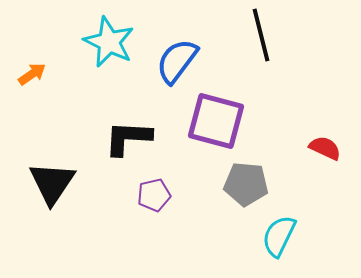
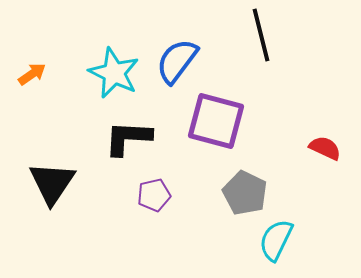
cyan star: moved 5 px right, 31 px down
gray pentagon: moved 1 px left, 9 px down; rotated 21 degrees clockwise
cyan semicircle: moved 3 px left, 4 px down
